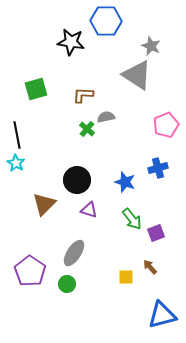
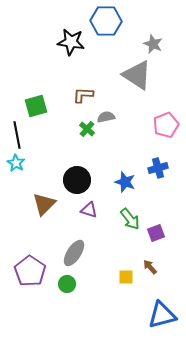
gray star: moved 2 px right, 2 px up
green square: moved 17 px down
green arrow: moved 2 px left
